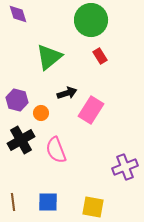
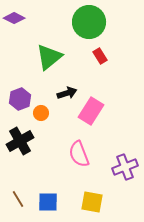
purple diamond: moved 4 px left, 4 px down; rotated 45 degrees counterclockwise
green circle: moved 2 px left, 2 px down
purple hexagon: moved 3 px right, 1 px up; rotated 25 degrees clockwise
pink rectangle: moved 1 px down
black cross: moved 1 px left, 1 px down
pink semicircle: moved 23 px right, 4 px down
brown line: moved 5 px right, 3 px up; rotated 24 degrees counterclockwise
yellow square: moved 1 px left, 5 px up
